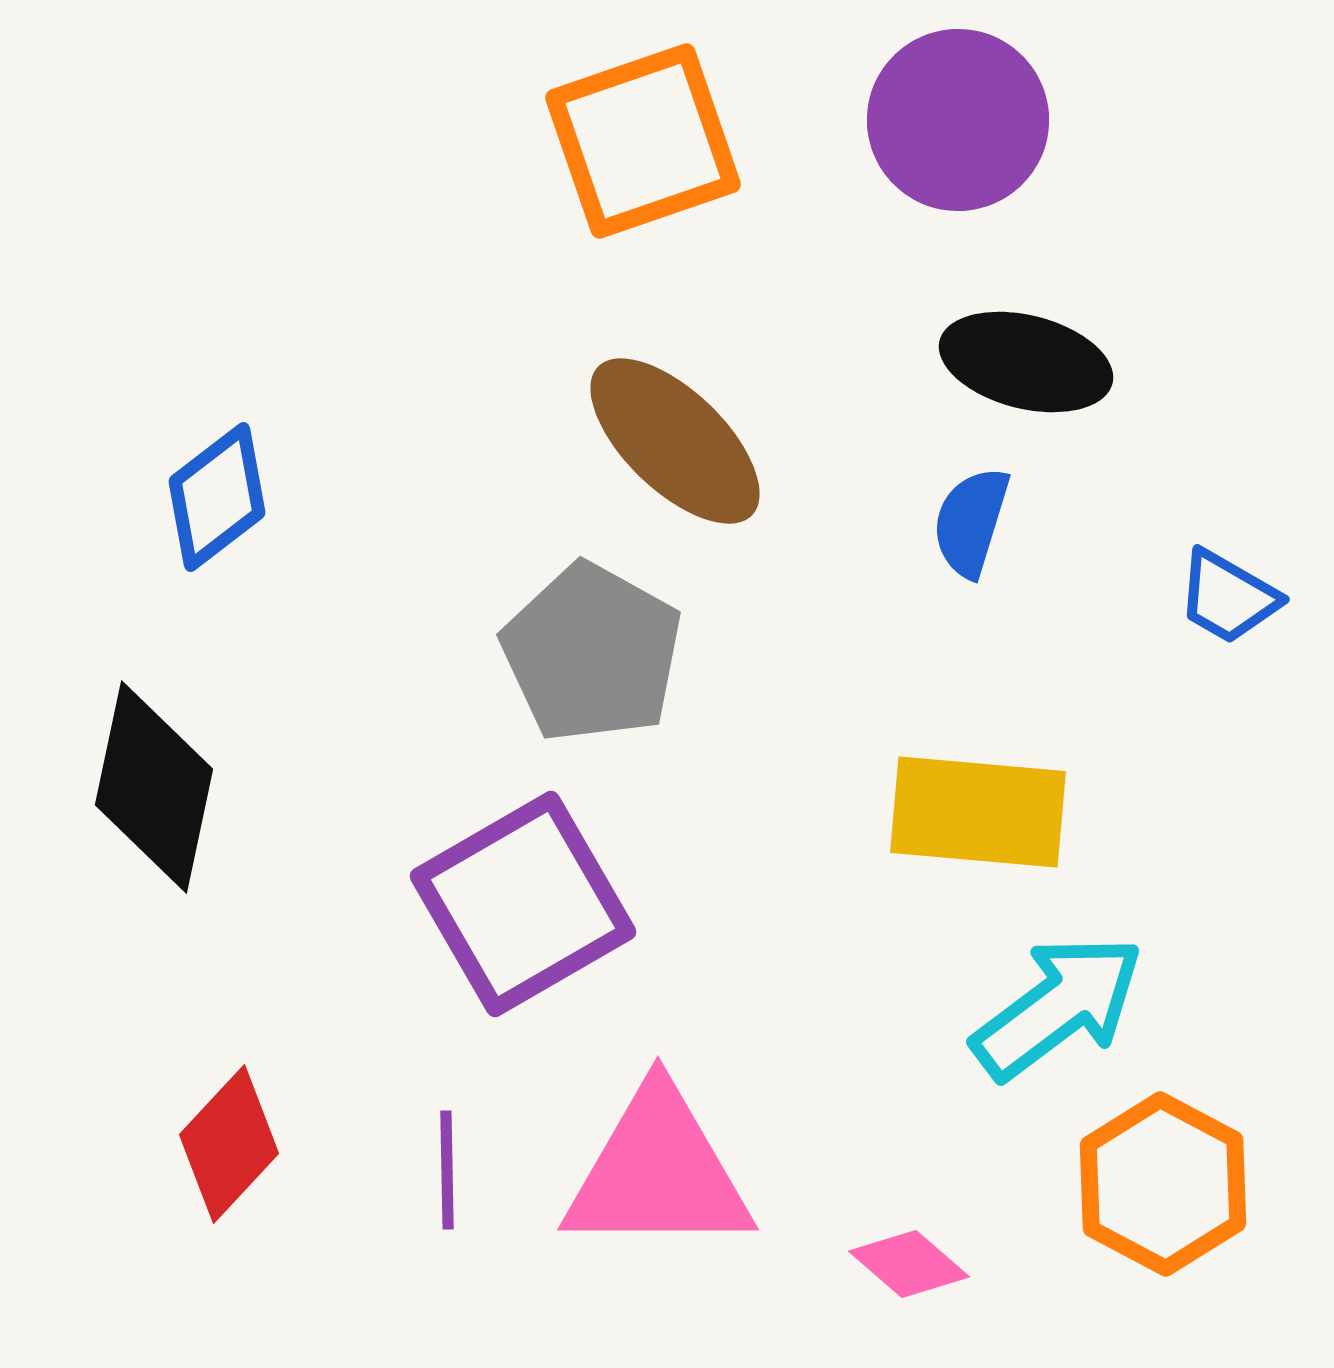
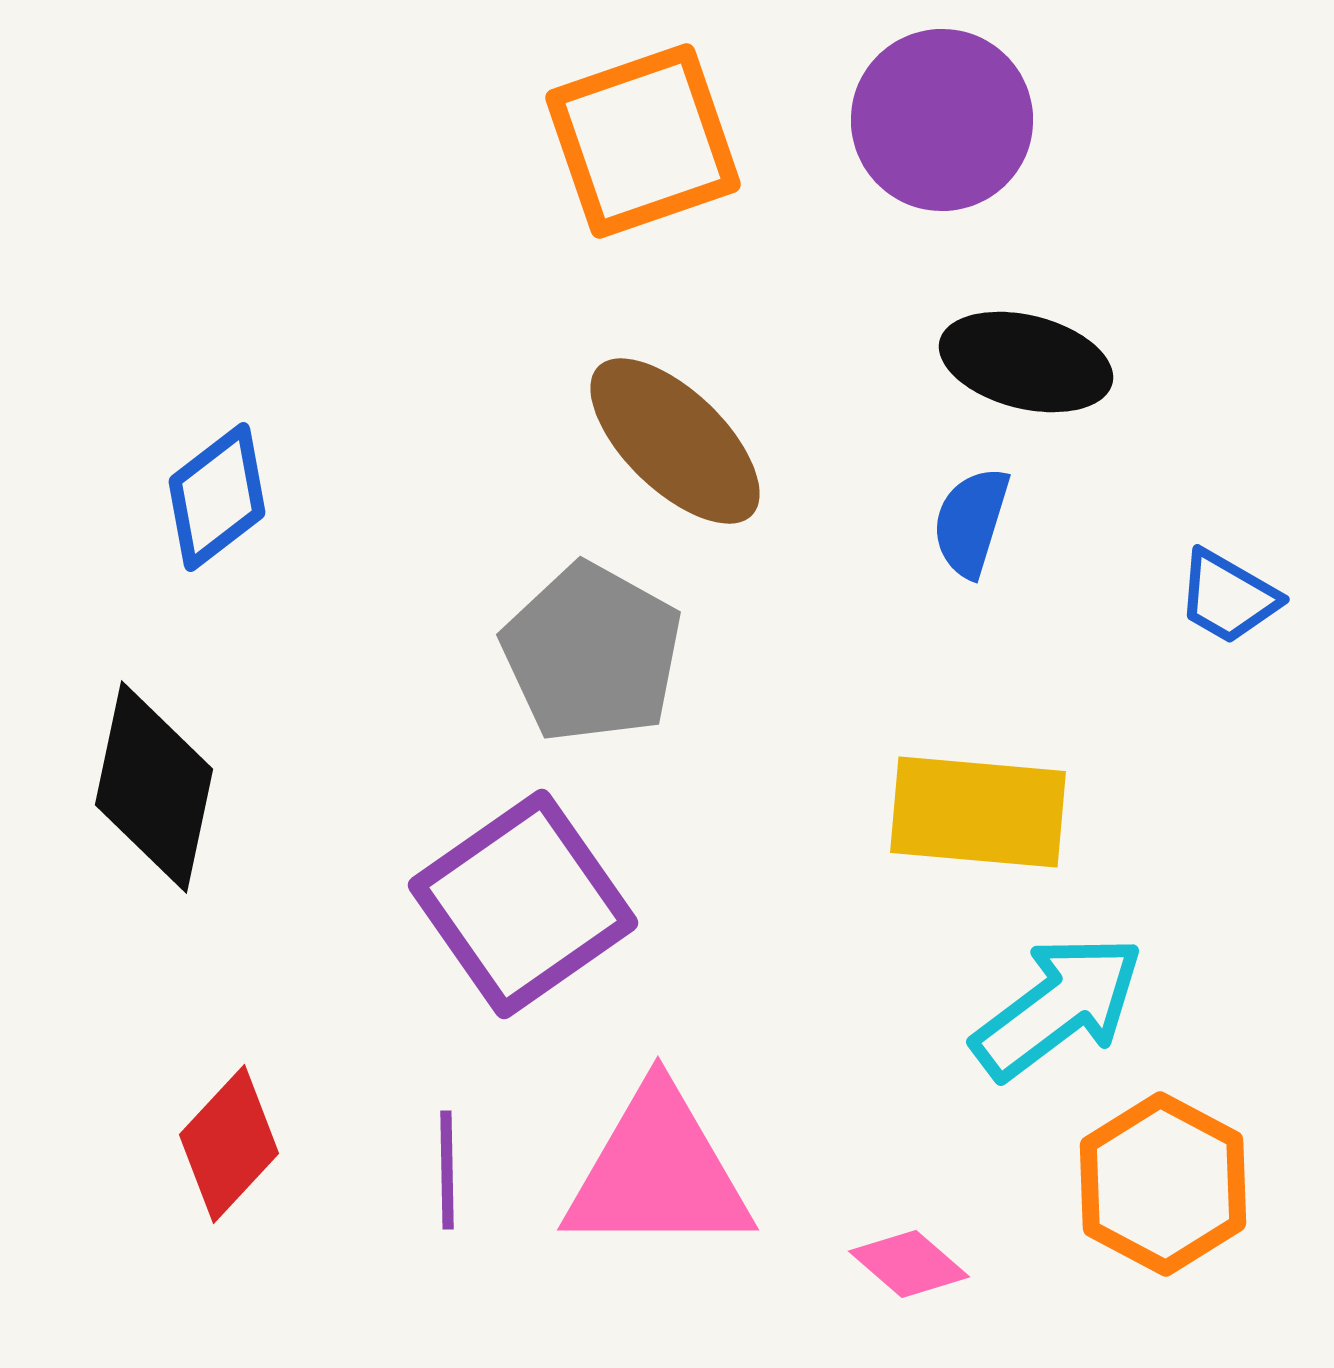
purple circle: moved 16 px left
purple square: rotated 5 degrees counterclockwise
